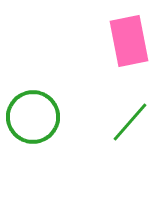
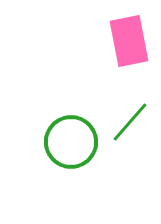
green circle: moved 38 px right, 25 px down
